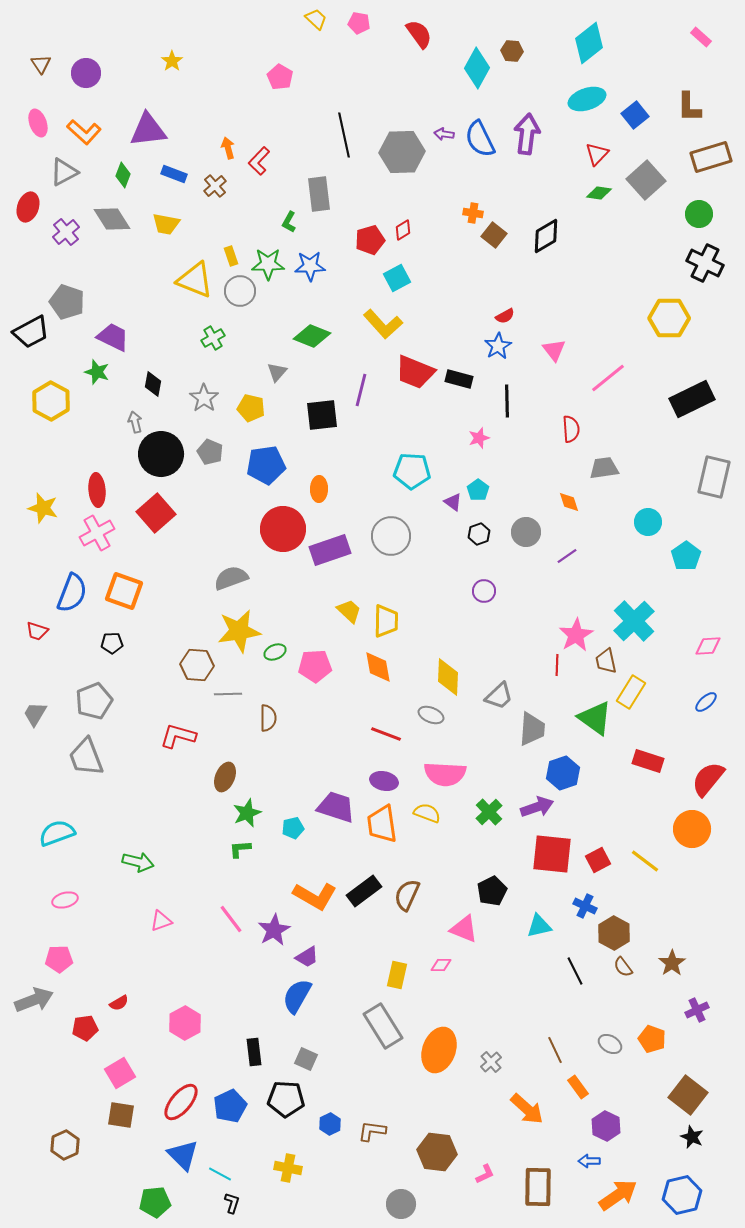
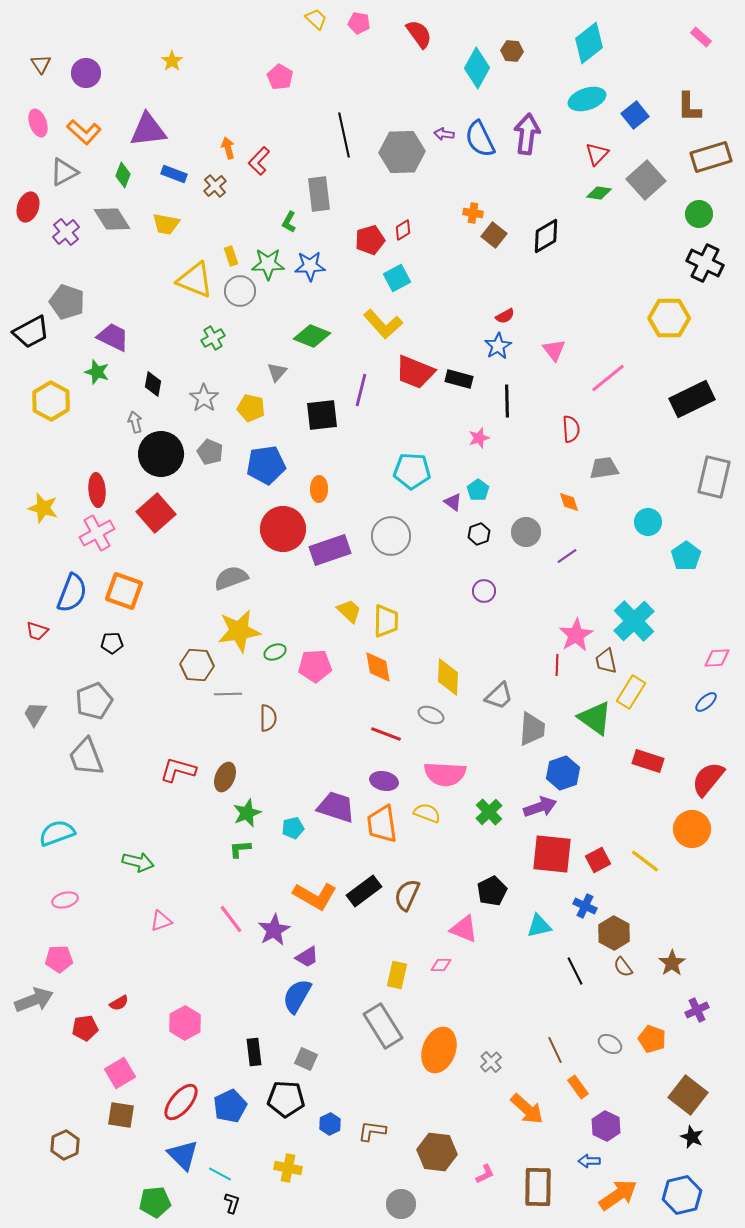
pink diamond at (708, 646): moved 9 px right, 12 px down
red L-shape at (178, 736): moved 34 px down
purple arrow at (537, 807): moved 3 px right
